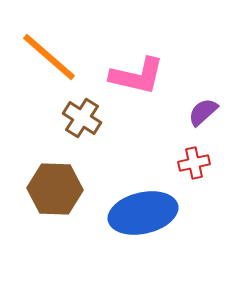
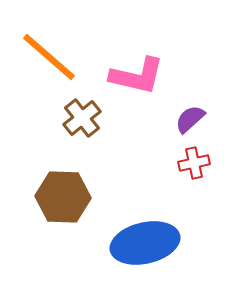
purple semicircle: moved 13 px left, 7 px down
brown cross: rotated 18 degrees clockwise
brown hexagon: moved 8 px right, 8 px down
blue ellipse: moved 2 px right, 30 px down
